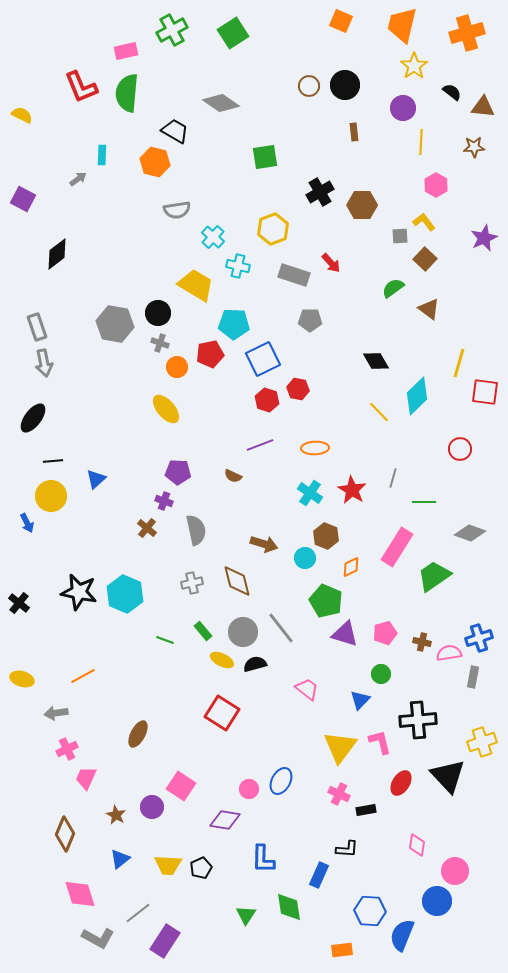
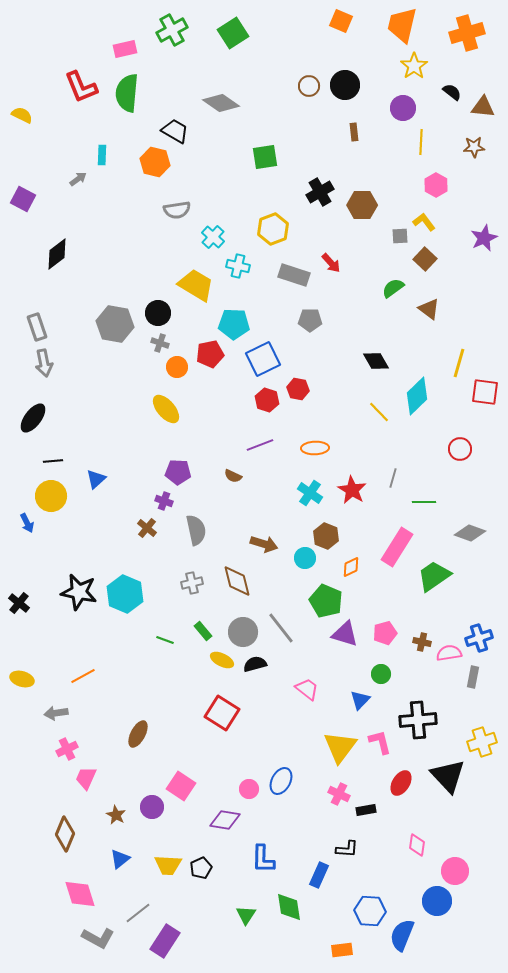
pink rectangle at (126, 51): moved 1 px left, 2 px up
